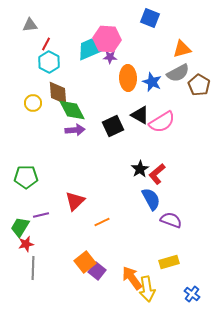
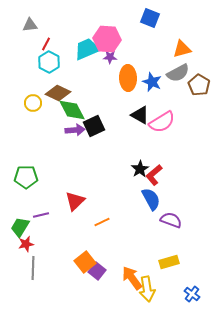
cyan trapezoid: moved 3 px left
brown diamond: rotated 60 degrees counterclockwise
black square: moved 19 px left
red L-shape: moved 3 px left, 1 px down
